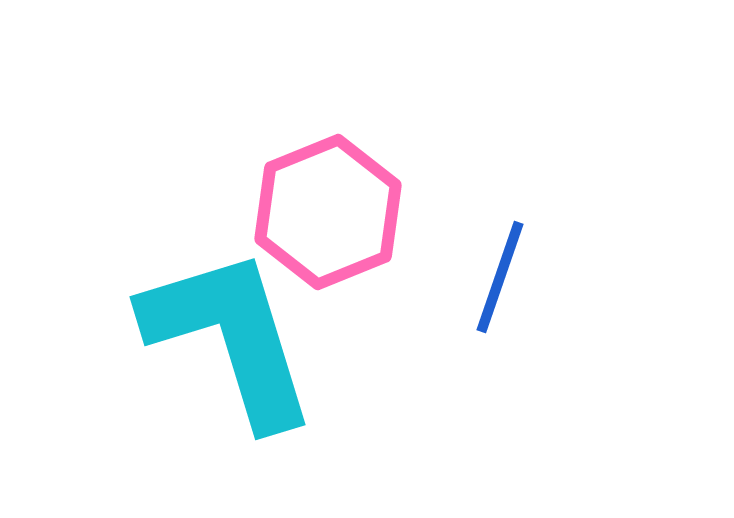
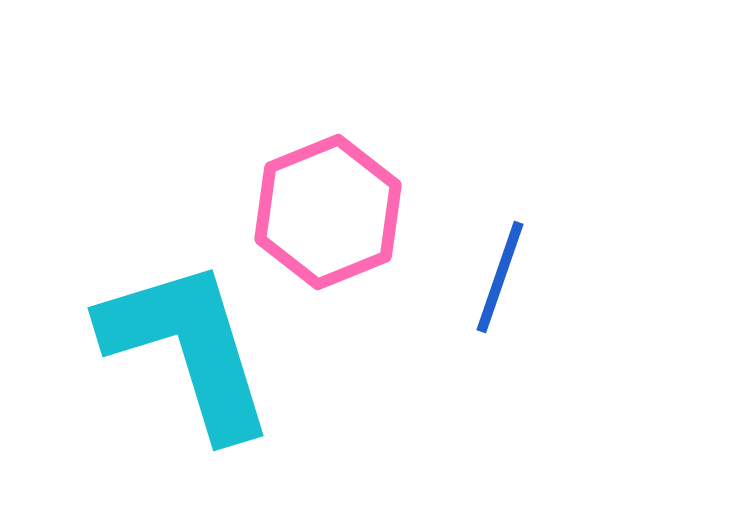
cyan L-shape: moved 42 px left, 11 px down
